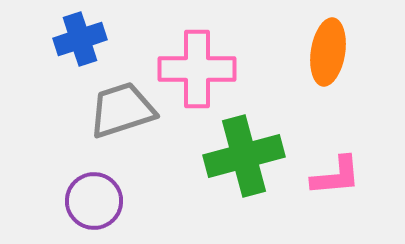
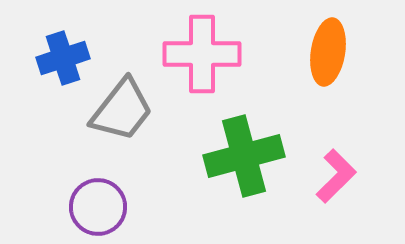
blue cross: moved 17 px left, 19 px down
pink cross: moved 5 px right, 15 px up
gray trapezoid: rotated 146 degrees clockwise
pink L-shape: rotated 40 degrees counterclockwise
purple circle: moved 4 px right, 6 px down
